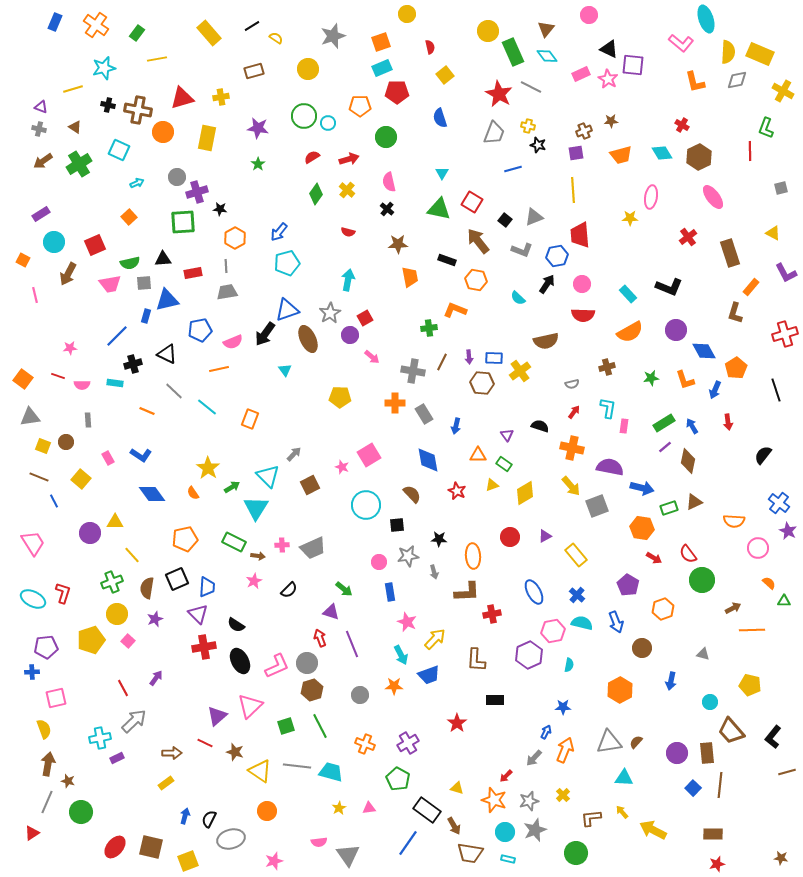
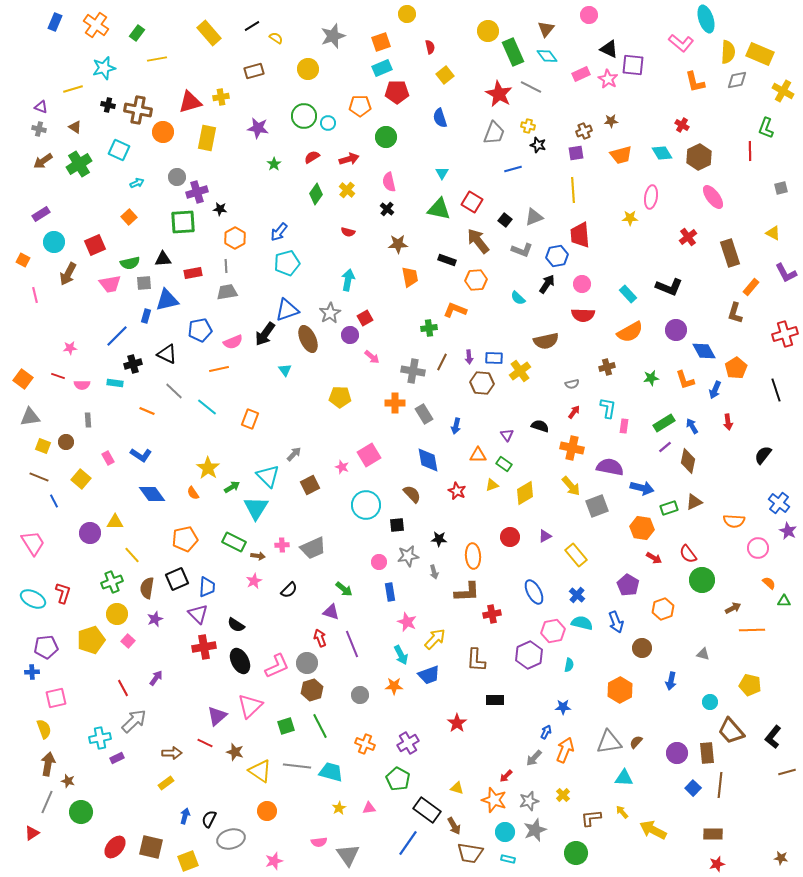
red triangle at (182, 98): moved 8 px right, 4 px down
green star at (258, 164): moved 16 px right
orange hexagon at (476, 280): rotated 15 degrees counterclockwise
